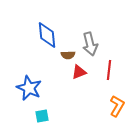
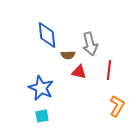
red triangle: rotated 35 degrees clockwise
blue star: moved 12 px right
